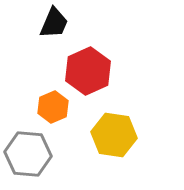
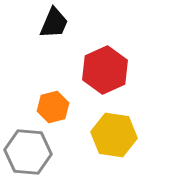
red hexagon: moved 17 px right, 1 px up
orange hexagon: rotated 8 degrees clockwise
gray hexagon: moved 2 px up
